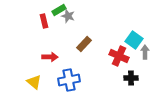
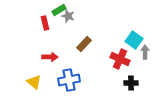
red rectangle: moved 1 px right, 2 px down
red cross: moved 1 px right, 3 px down
black cross: moved 5 px down
